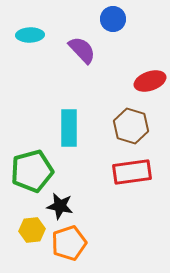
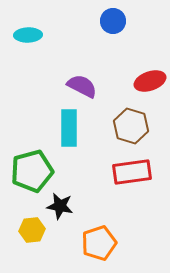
blue circle: moved 2 px down
cyan ellipse: moved 2 px left
purple semicircle: moved 36 px down; rotated 20 degrees counterclockwise
orange pentagon: moved 30 px right
